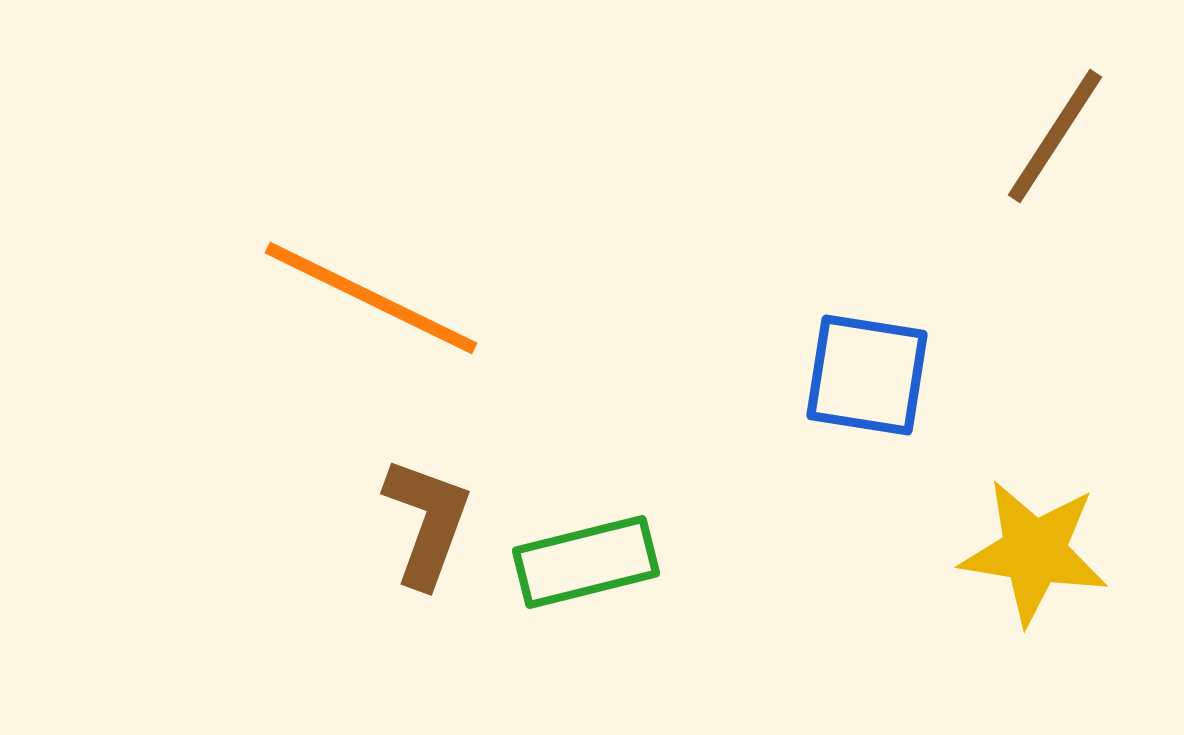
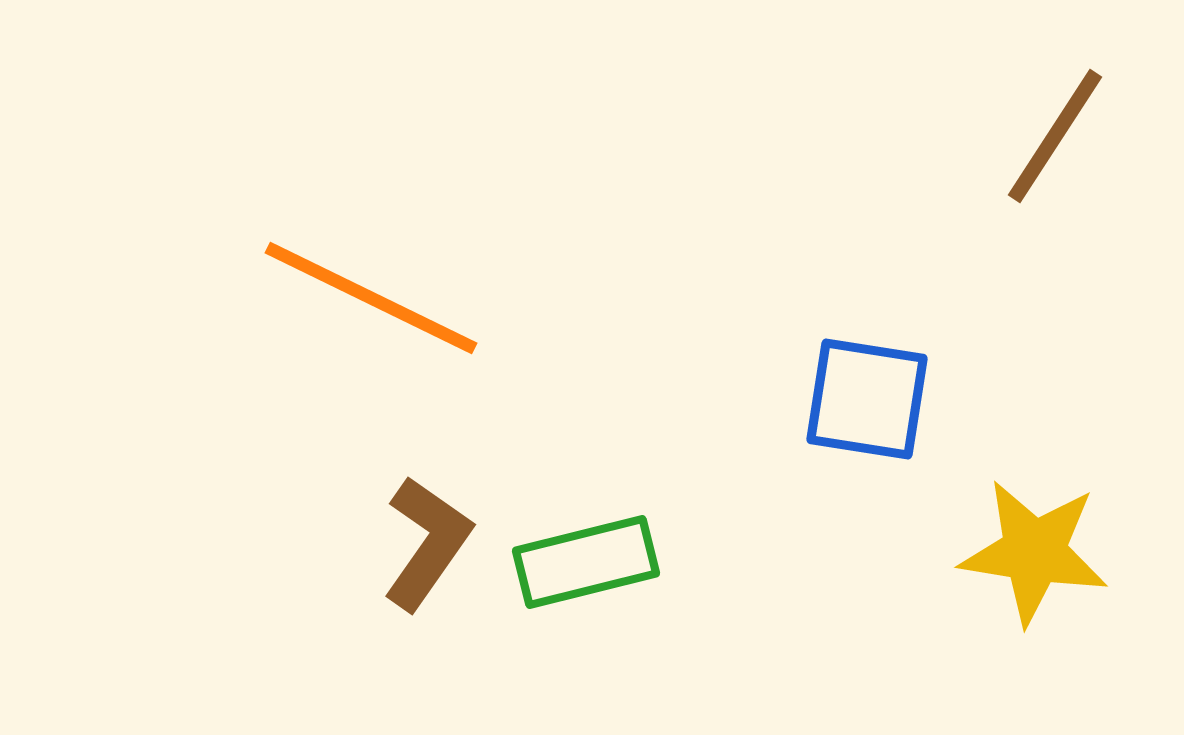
blue square: moved 24 px down
brown L-shape: moved 21 px down; rotated 15 degrees clockwise
